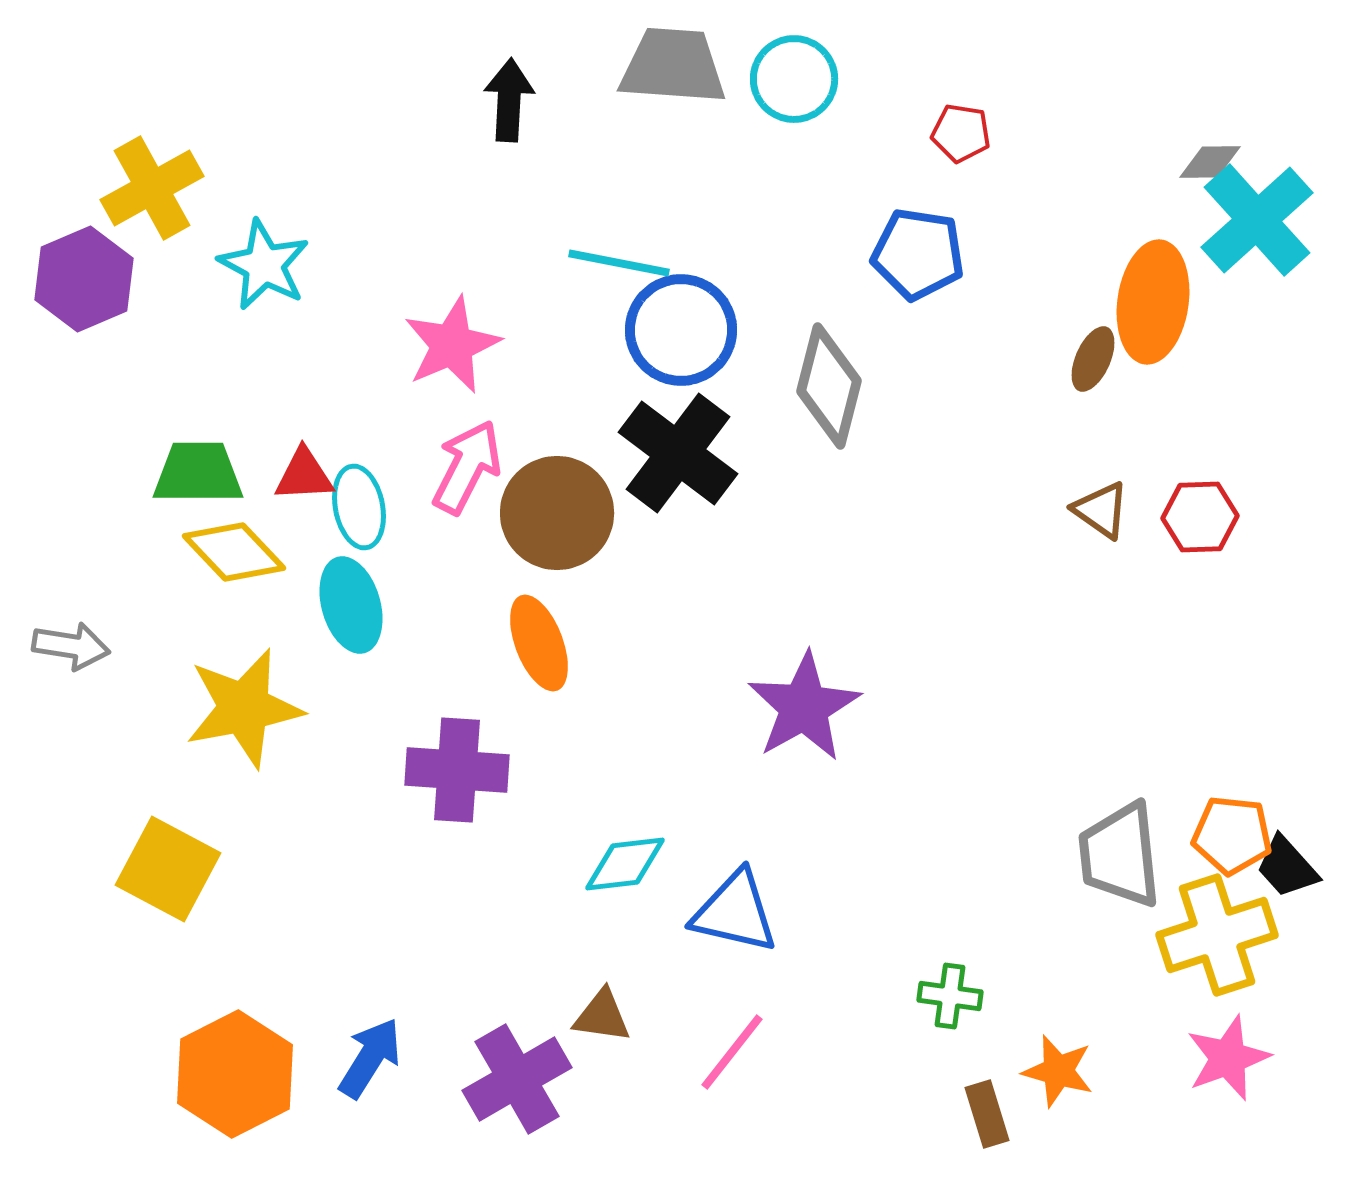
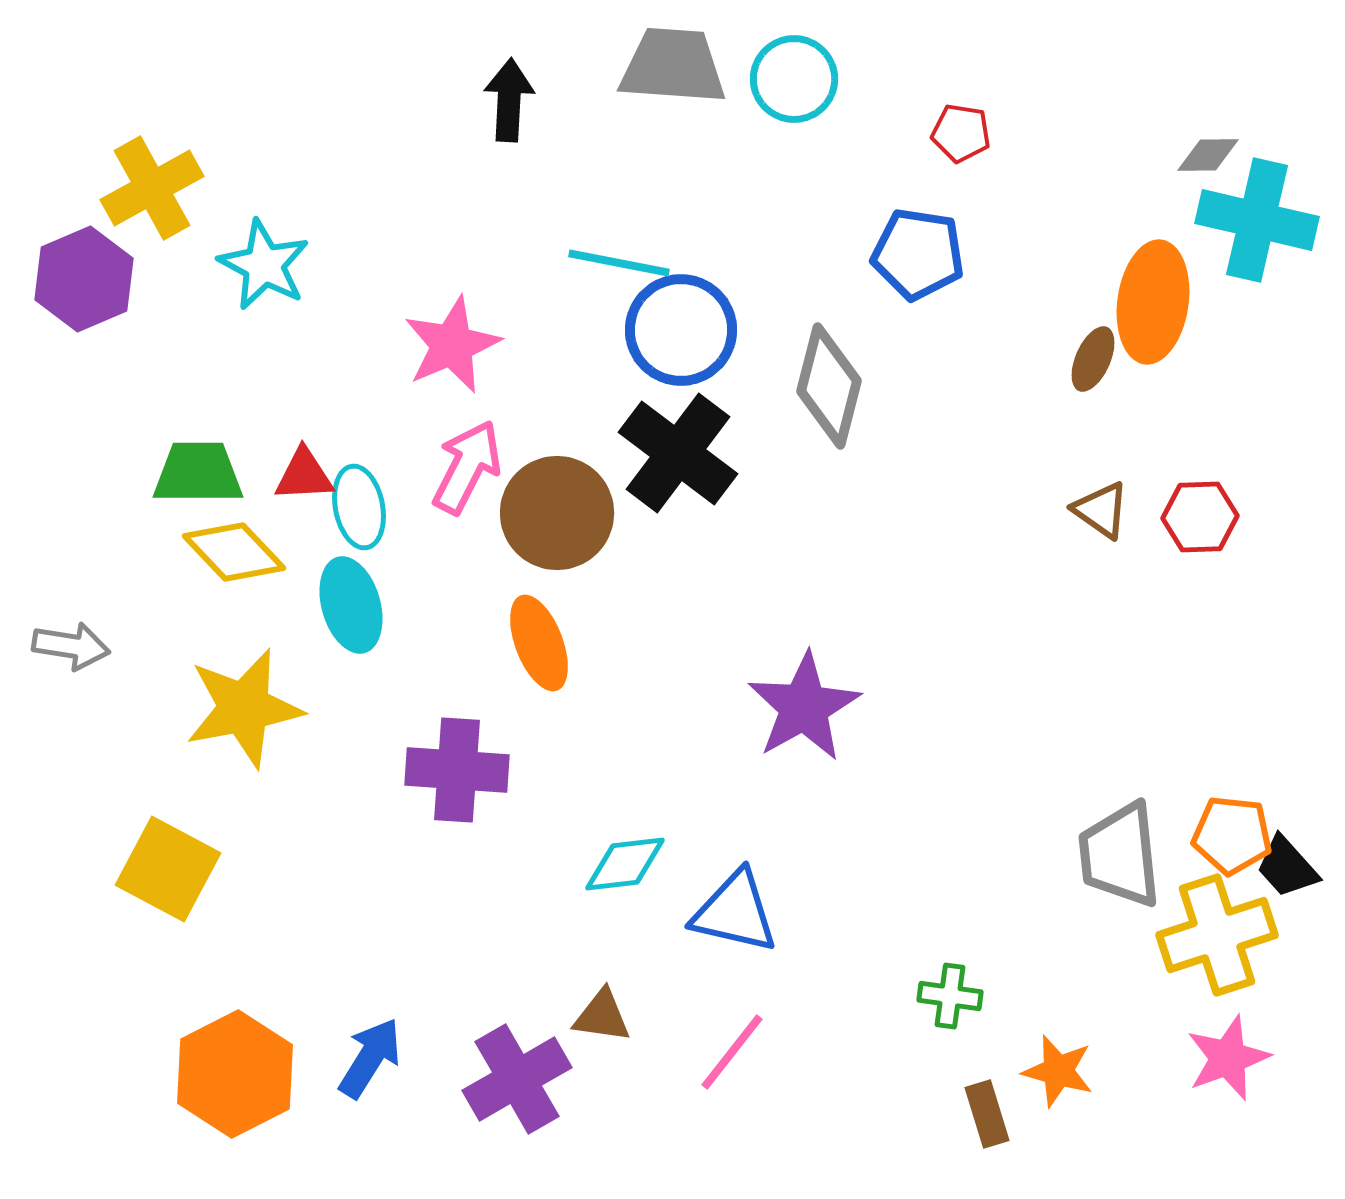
gray diamond at (1210, 162): moved 2 px left, 7 px up
cyan cross at (1257, 220): rotated 35 degrees counterclockwise
